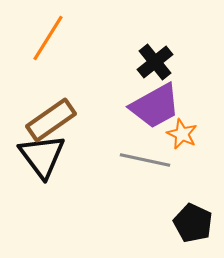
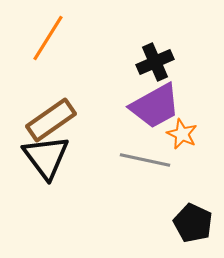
black cross: rotated 15 degrees clockwise
black triangle: moved 4 px right, 1 px down
